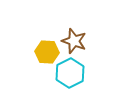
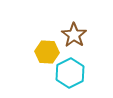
brown star: moved 6 px up; rotated 15 degrees clockwise
